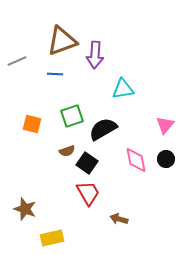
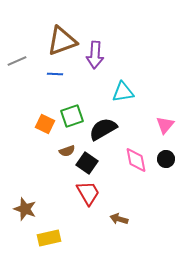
cyan triangle: moved 3 px down
orange square: moved 13 px right; rotated 12 degrees clockwise
yellow rectangle: moved 3 px left
